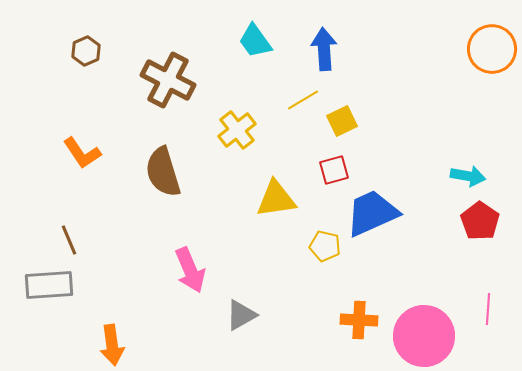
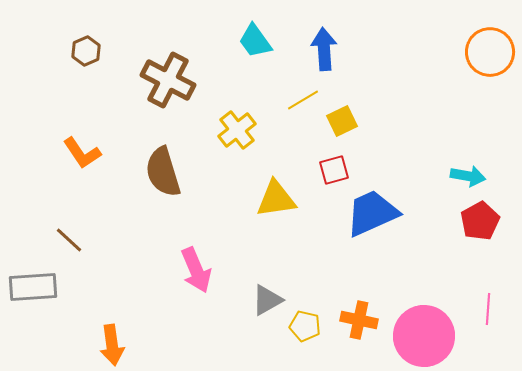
orange circle: moved 2 px left, 3 px down
red pentagon: rotated 9 degrees clockwise
brown line: rotated 24 degrees counterclockwise
yellow pentagon: moved 20 px left, 80 px down
pink arrow: moved 6 px right
gray rectangle: moved 16 px left, 2 px down
gray triangle: moved 26 px right, 15 px up
orange cross: rotated 9 degrees clockwise
